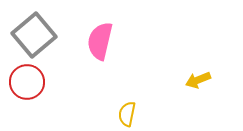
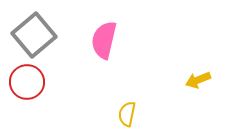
pink semicircle: moved 4 px right, 1 px up
